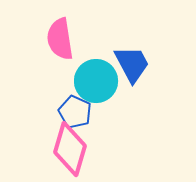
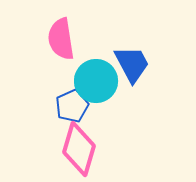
pink semicircle: moved 1 px right
blue pentagon: moved 3 px left, 6 px up; rotated 24 degrees clockwise
pink diamond: moved 9 px right
